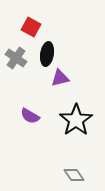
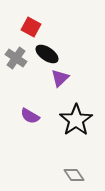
black ellipse: rotated 65 degrees counterclockwise
purple triangle: rotated 30 degrees counterclockwise
